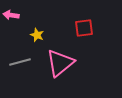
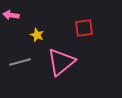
pink triangle: moved 1 px right, 1 px up
